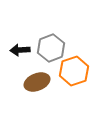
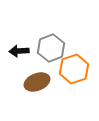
black arrow: moved 1 px left, 1 px down
orange hexagon: moved 2 px up
